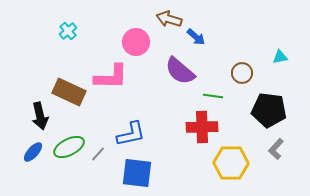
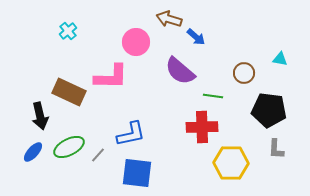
cyan triangle: moved 2 px down; rotated 21 degrees clockwise
brown circle: moved 2 px right
gray L-shape: rotated 40 degrees counterclockwise
gray line: moved 1 px down
